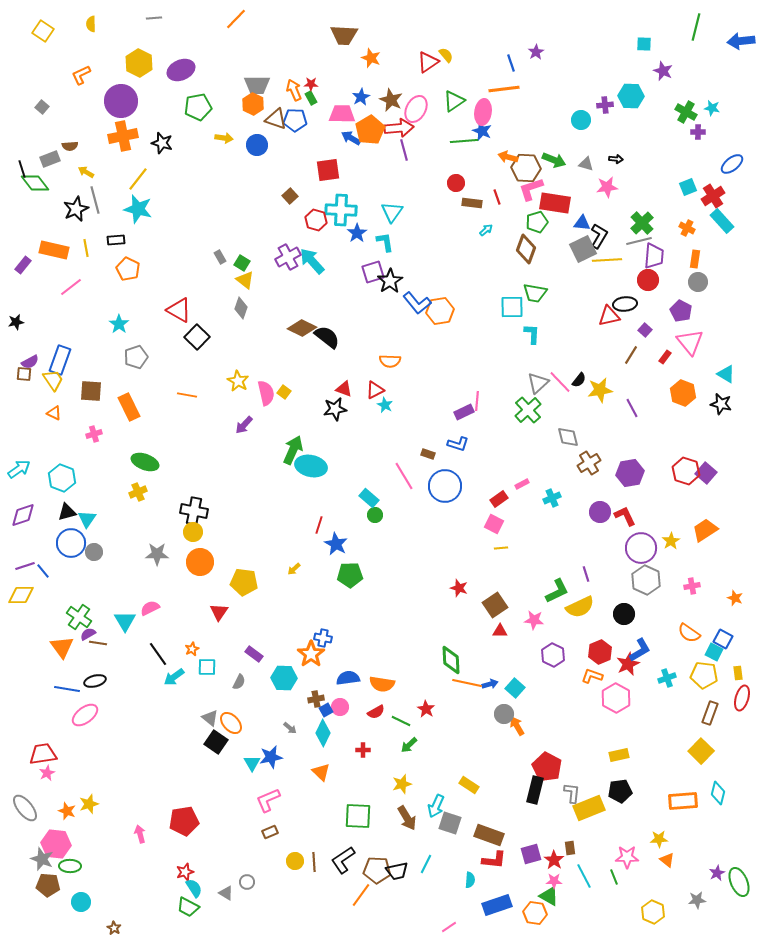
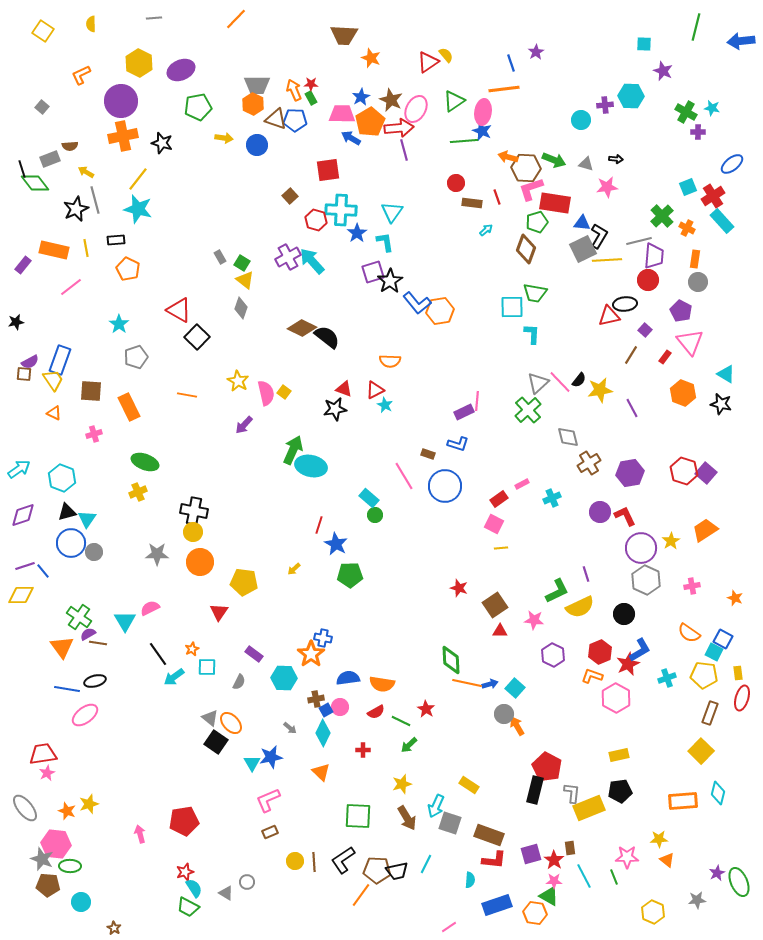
orange pentagon at (370, 130): moved 8 px up
green cross at (642, 223): moved 20 px right, 7 px up
red hexagon at (686, 471): moved 2 px left
